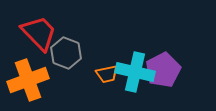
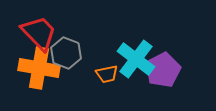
cyan cross: moved 1 px right, 13 px up; rotated 24 degrees clockwise
orange cross: moved 11 px right, 12 px up; rotated 30 degrees clockwise
